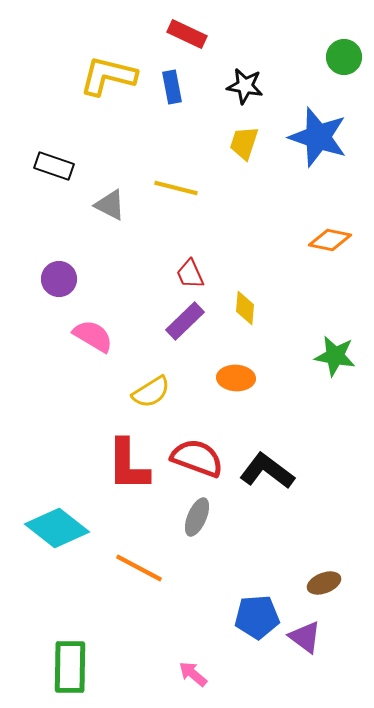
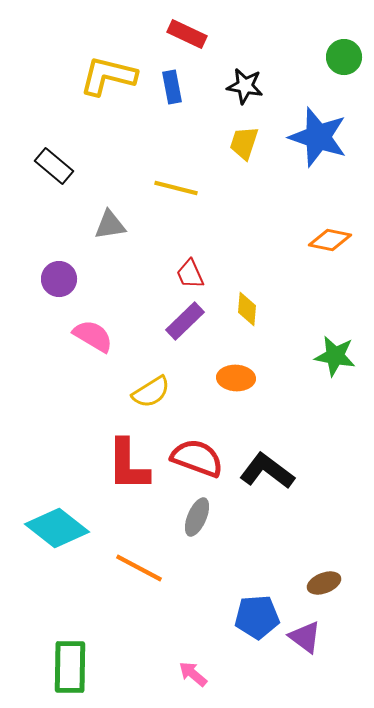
black rectangle: rotated 21 degrees clockwise
gray triangle: moved 20 px down; rotated 36 degrees counterclockwise
yellow diamond: moved 2 px right, 1 px down
